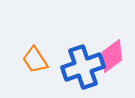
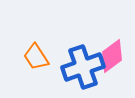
orange trapezoid: moved 1 px right, 3 px up
